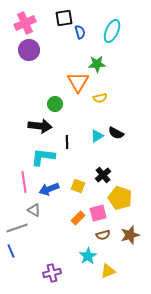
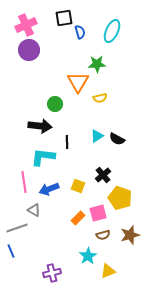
pink cross: moved 1 px right, 2 px down
black semicircle: moved 1 px right, 6 px down
